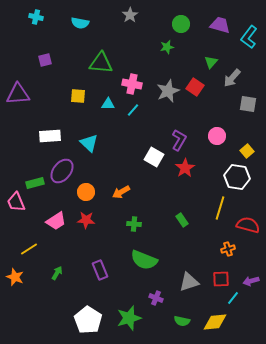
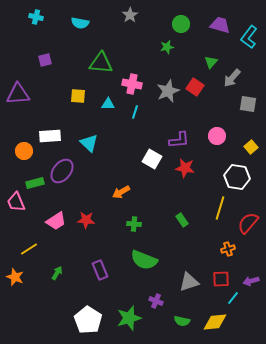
cyan line at (133, 110): moved 2 px right, 2 px down; rotated 24 degrees counterclockwise
purple L-shape at (179, 140): rotated 55 degrees clockwise
yellow square at (247, 151): moved 4 px right, 4 px up
white square at (154, 157): moved 2 px left, 2 px down
red star at (185, 168): rotated 30 degrees counterclockwise
orange circle at (86, 192): moved 62 px left, 41 px up
red semicircle at (248, 225): moved 2 px up; rotated 65 degrees counterclockwise
purple cross at (156, 298): moved 3 px down
